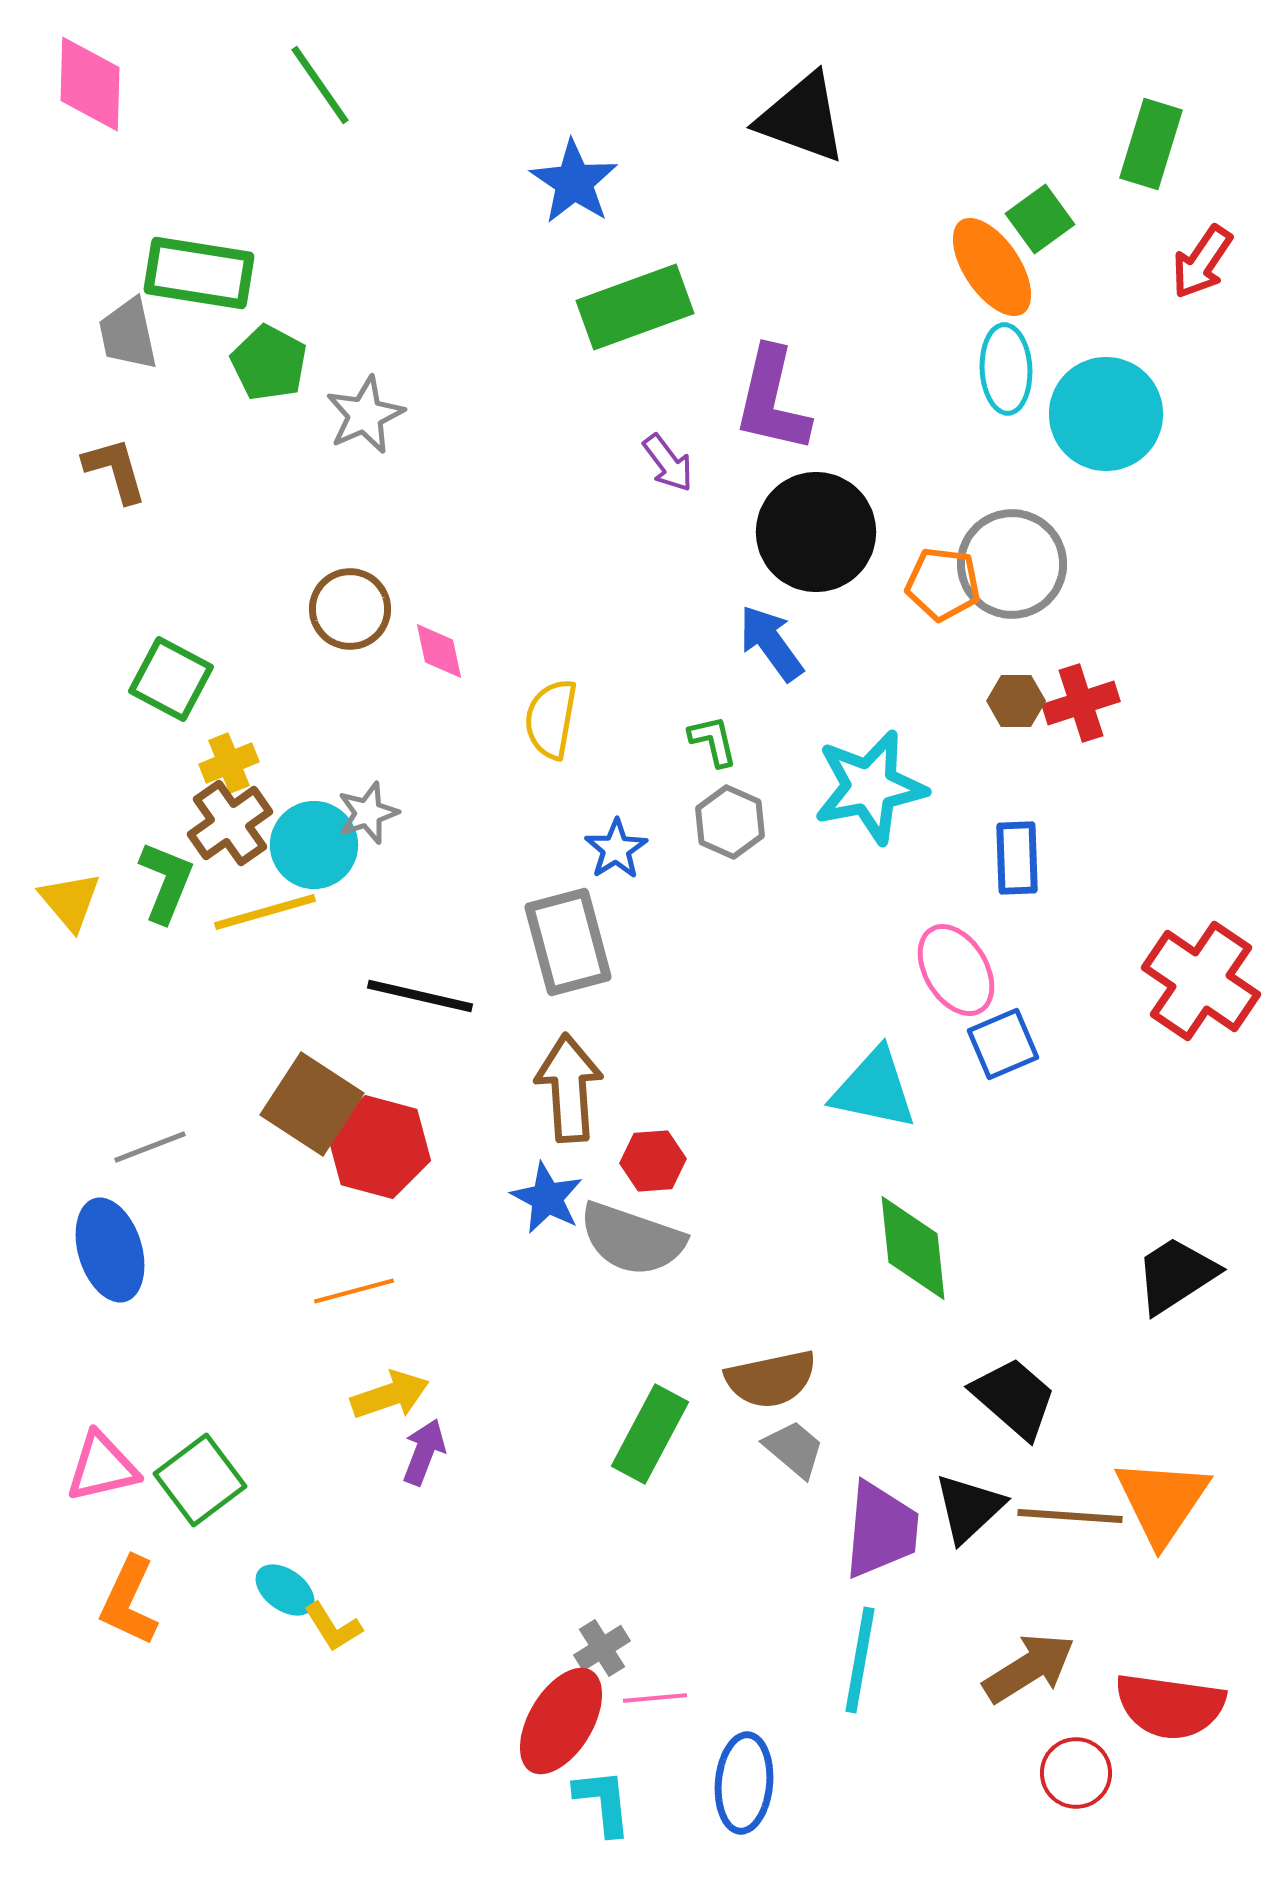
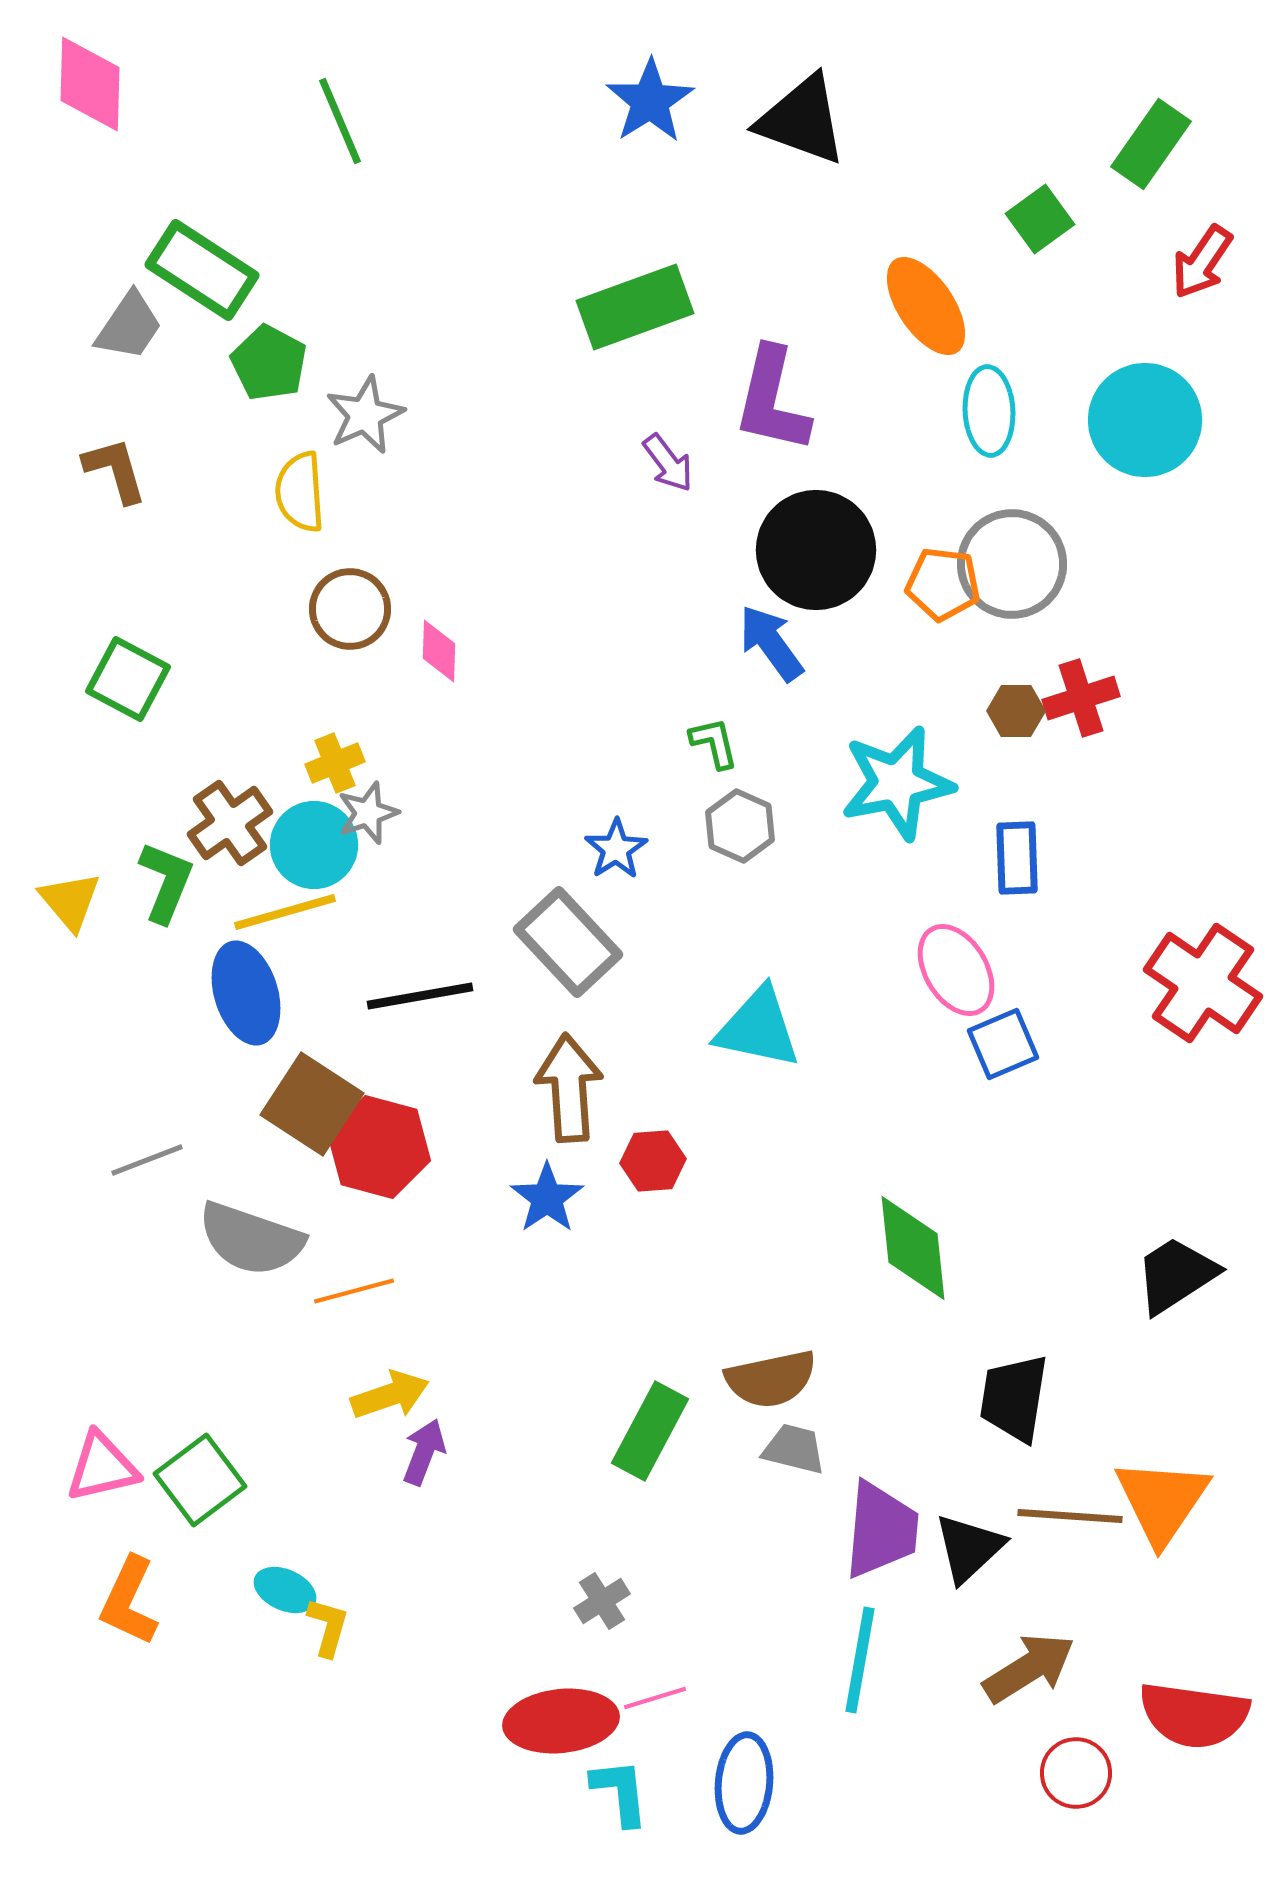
green line at (320, 85): moved 20 px right, 36 px down; rotated 12 degrees clockwise
black triangle at (802, 118): moved 2 px down
green rectangle at (1151, 144): rotated 18 degrees clockwise
blue star at (574, 182): moved 76 px right, 81 px up; rotated 6 degrees clockwise
orange ellipse at (992, 267): moved 66 px left, 39 px down
green rectangle at (199, 273): moved 3 px right, 3 px up; rotated 24 degrees clockwise
gray trapezoid at (128, 334): moved 1 px right, 8 px up; rotated 134 degrees counterclockwise
cyan ellipse at (1006, 369): moved 17 px left, 42 px down
cyan circle at (1106, 414): moved 39 px right, 6 px down
black circle at (816, 532): moved 18 px down
pink diamond at (439, 651): rotated 14 degrees clockwise
green square at (171, 679): moved 43 px left
brown hexagon at (1016, 701): moved 10 px down
red cross at (1081, 703): moved 5 px up
yellow semicircle at (551, 719): moved 251 px left, 227 px up; rotated 14 degrees counterclockwise
green L-shape at (713, 741): moved 1 px right, 2 px down
yellow cross at (229, 763): moved 106 px right
cyan star at (870, 787): moved 27 px right, 4 px up
gray hexagon at (730, 822): moved 10 px right, 4 px down
yellow line at (265, 912): moved 20 px right
gray rectangle at (568, 942): rotated 28 degrees counterclockwise
red cross at (1201, 981): moved 2 px right, 2 px down
black line at (420, 996): rotated 23 degrees counterclockwise
cyan triangle at (874, 1089): moved 116 px left, 61 px up
gray line at (150, 1147): moved 3 px left, 13 px down
blue star at (547, 1198): rotated 10 degrees clockwise
gray semicircle at (632, 1239): moved 381 px left
blue ellipse at (110, 1250): moved 136 px right, 257 px up
black trapezoid at (1014, 1398): rotated 122 degrees counterclockwise
green rectangle at (650, 1434): moved 3 px up
gray trapezoid at (794, 1449): rotated 26 degrees counterclockwise
black triangle at (969, 1508): moved 40 px down
cyan ellipse at (285, 1590): rotated 12 degrees counterclockwise
yellow L-shape at (333, 1627): moved 5 px left; rotated 132 degrees counterclockwise
gray cross at (602, 1648): moved 47 px up
pink line at (655, 1698): rotated 12 degrees counterclockwise
red semicircle at (1170, 1706): moved 24 px right, 9 px down
red ellipse at (561, 1721): rotated 53 degrees clockwise
cyan L-shape at (603, 1802): moved 17 px right, 10 px up
